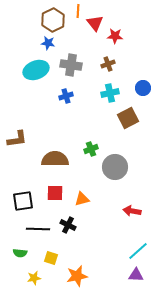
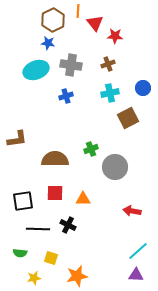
orange triangle: moved 1 px right; rotated 14 degrees clockwise
